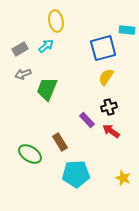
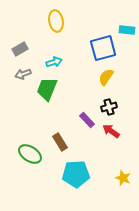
cyan arrow: moved 8 px right, 16 px down; rotated 21 degrees clockwise
